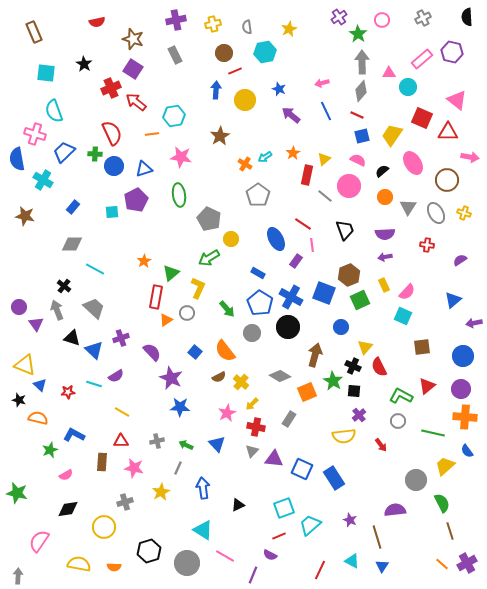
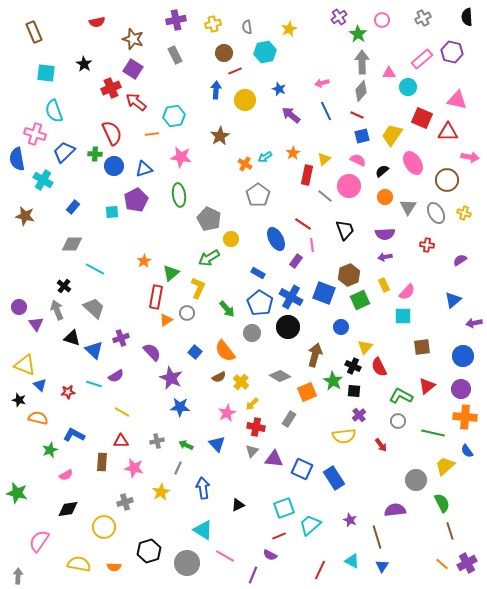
pink triangle at (457, 100): rotated 25 degrees counterclockwise
cyan square at (403, 316): rotated 24 degrees counterclockwise
